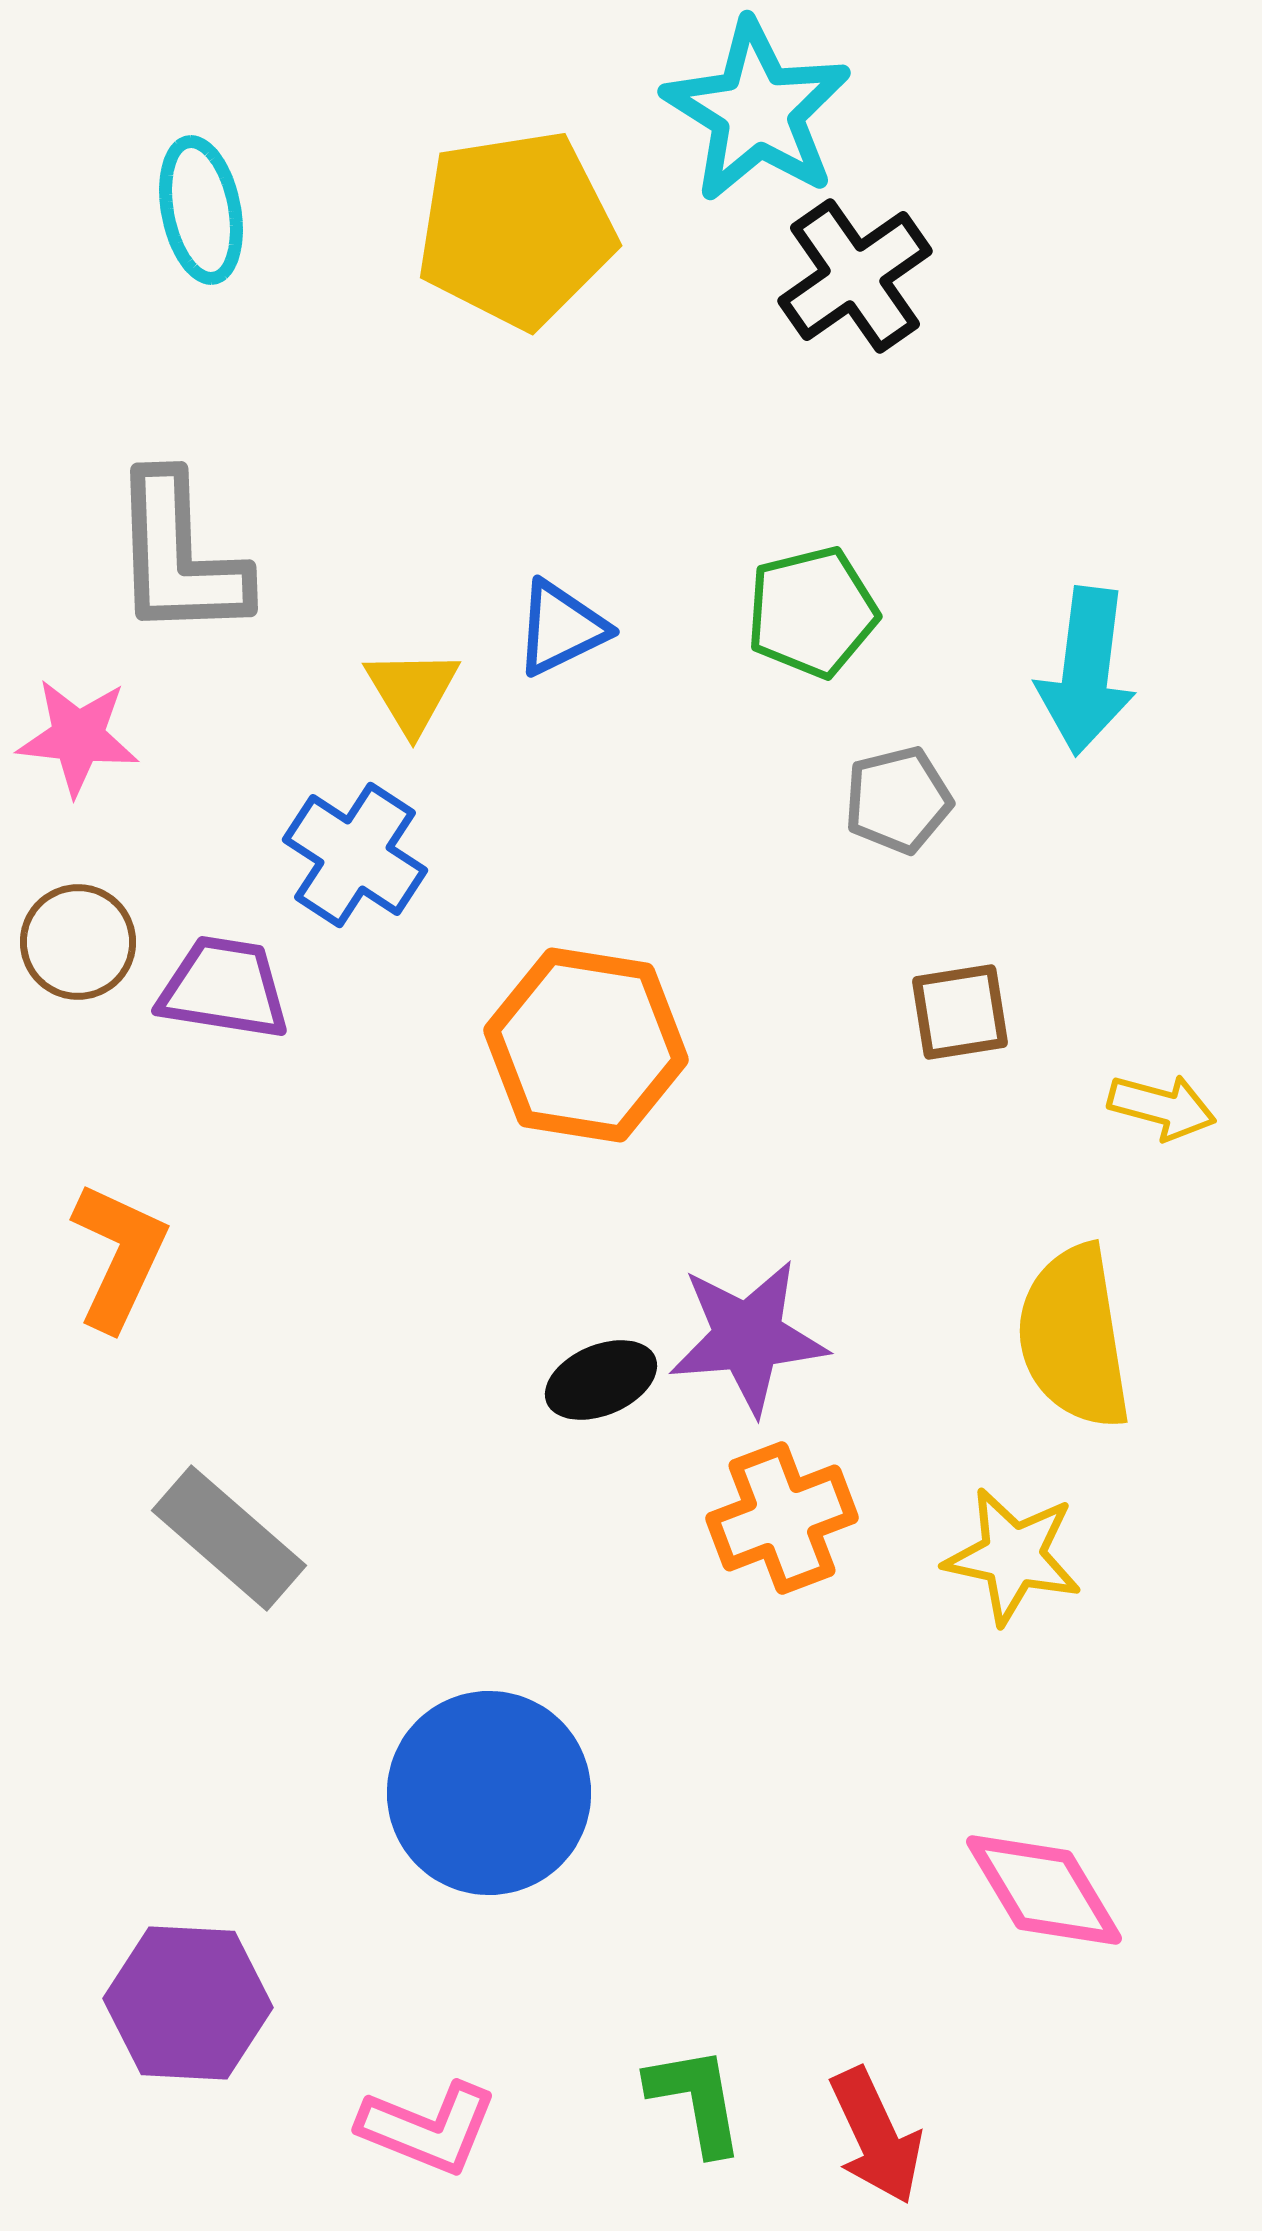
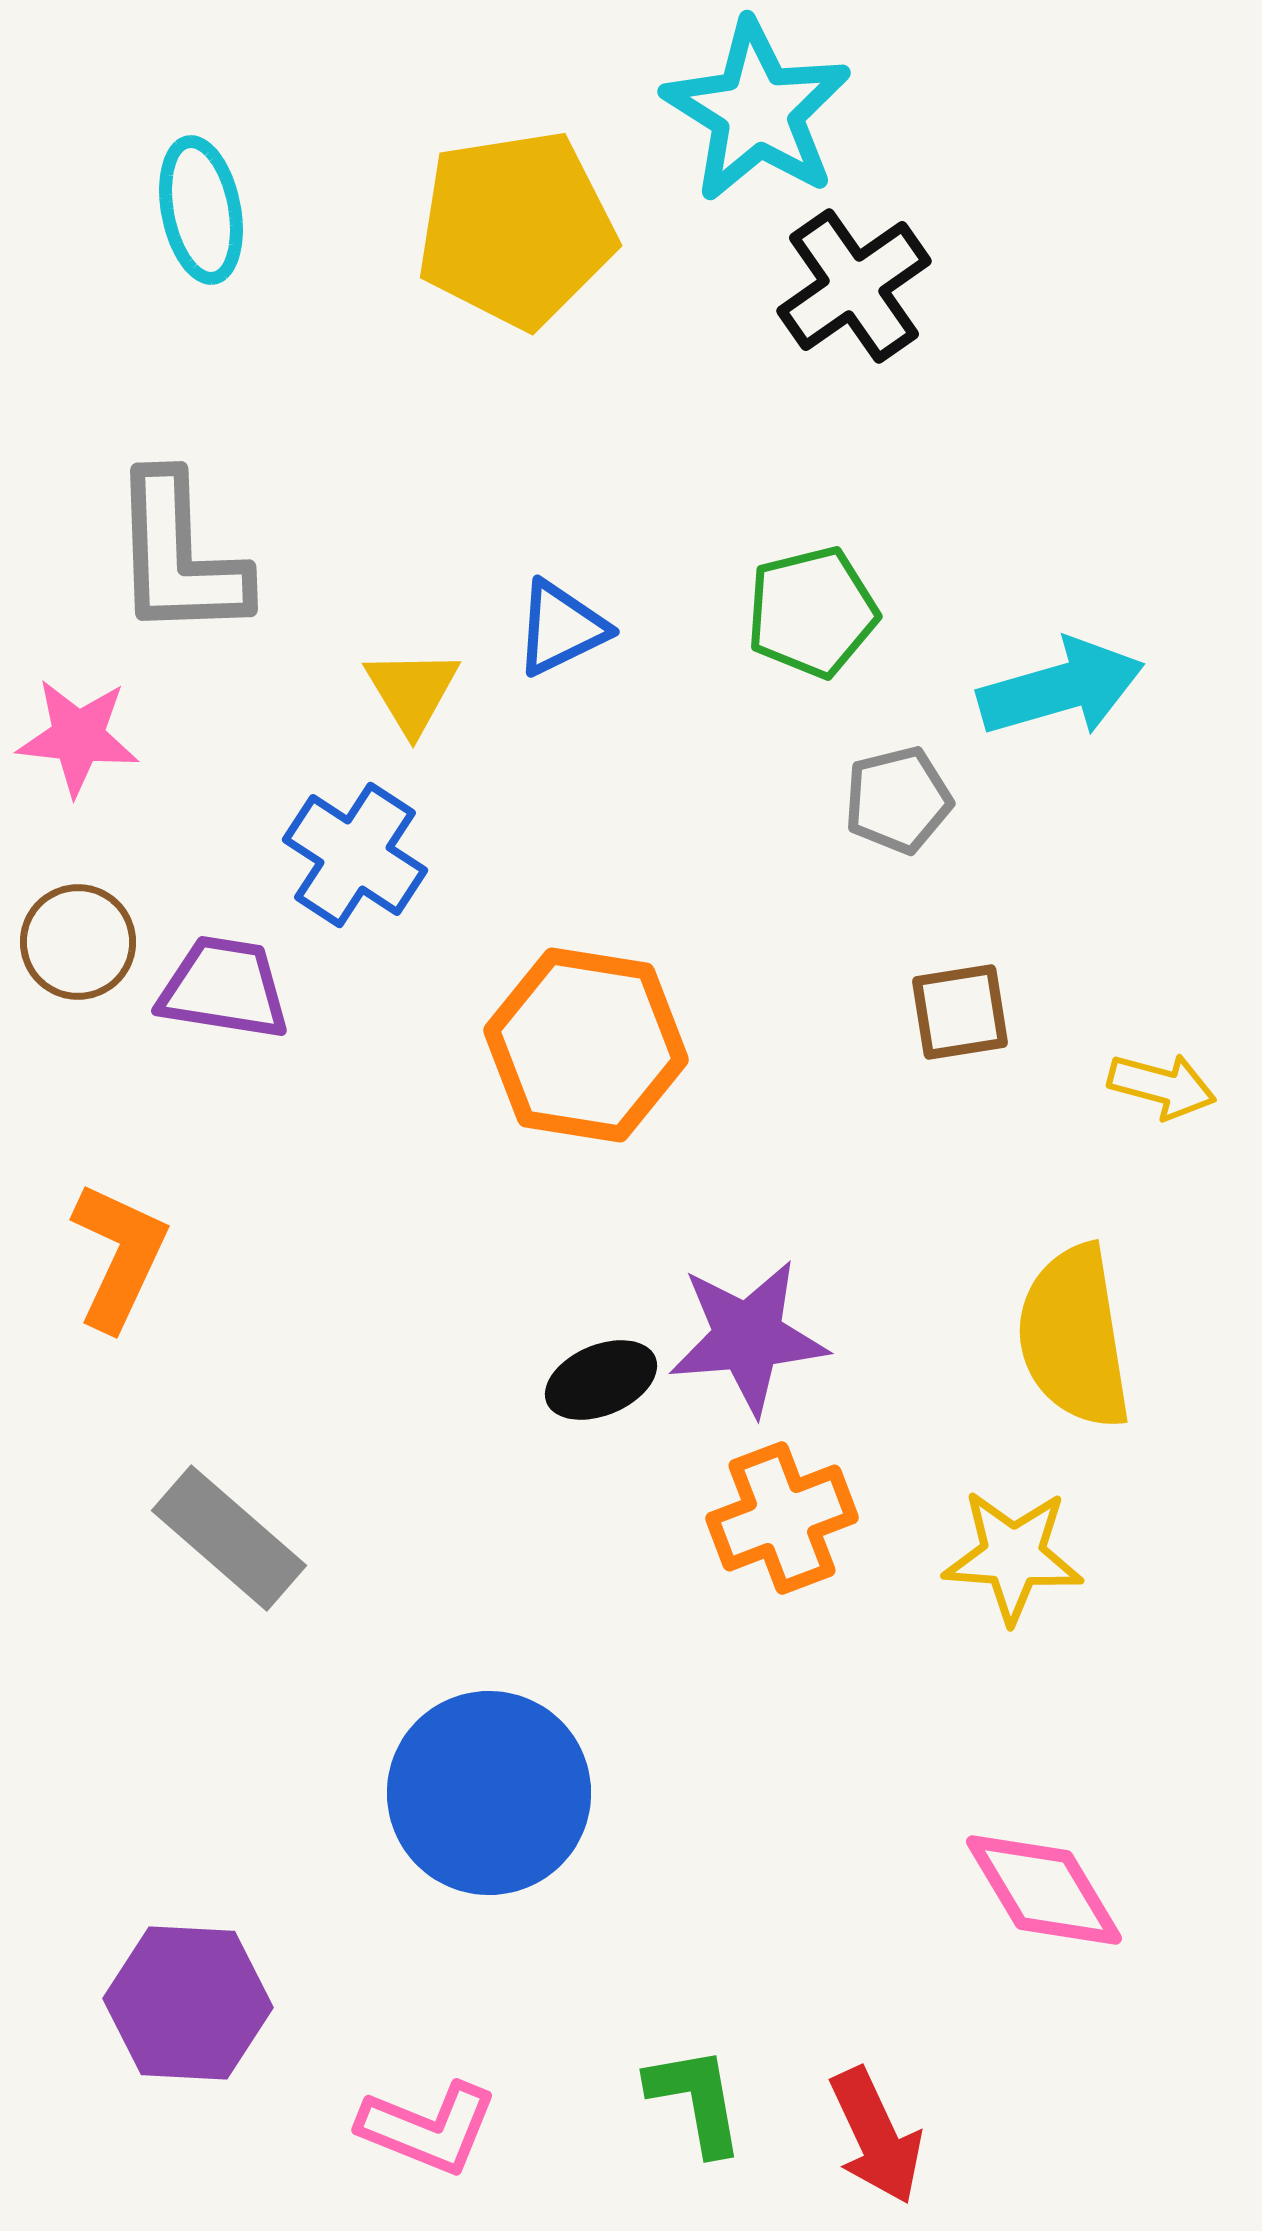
black cross: moved 1 px left, 10 px down
cyan arrow: moved 25 px left, 17 px down; rotated 113 degrees counterclockwise
yellow arrow: moved 21 px up
yellow star: rotated 8 degrees counterclockwise
